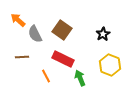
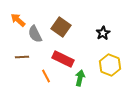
brown square: moved 1 px left, 3 px up
black star: moved 1 px up
green arrow: rotated 35 degrees clockwise
